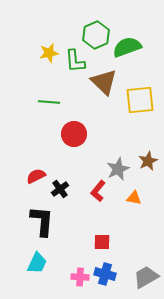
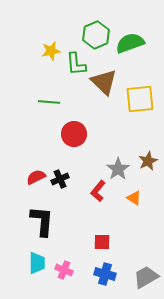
green semicircle: moved 3 px right, 4 px up
yellow star: moved 2 px right, 2 px up
green L-shape: moved 1 px right, 3 px down
yellow square: moved 1 px up
gray star: rotated 10 degrees counterclockwise
red semicircle: moved 1 px down
black cross: moved 10 px up; rotated 12 degrees clockwise
orange triangle: rotated 21 degrees clockwise
cyan trapezoid: rotated 25 degrees counterclockwise
pink cross: moved 16 px left, 7 px up; rotated 18 degrees clockwise
